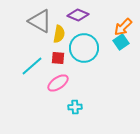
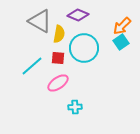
orange arrow: moved 1 px left, 1 px up
